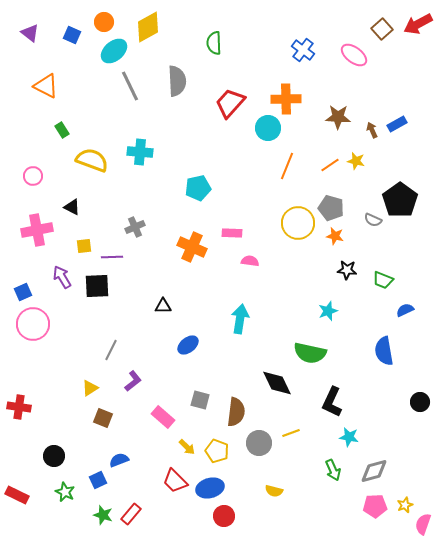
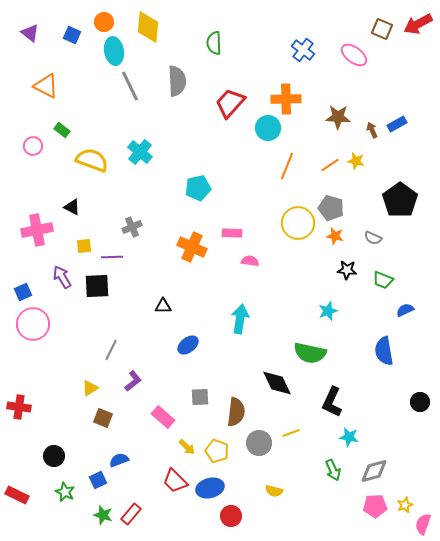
yellow diamond at (148, 27): rotated 56 degrees counterclockwise
brown square at (382, 29): rotated 25 degrees counterclockwise
cyan ellipse at (114, 51): rotated 60 degrees counterclockwise
green rectangle at (62, 130): rotated 21 degrees counterclockwise
cyan cross at (140, 152): rotated 35 degrees clockwise
pink circle at (33, 176): moved 30 px up
gray semicircle at (373, 220): moved 18 px down
gray cross at (135, 227): moved 3 px left
gray square at (200, 400): moved 3 px up; rotated 18 degrees counterclockwise
red circle at (224, 516): moved 7 px right
